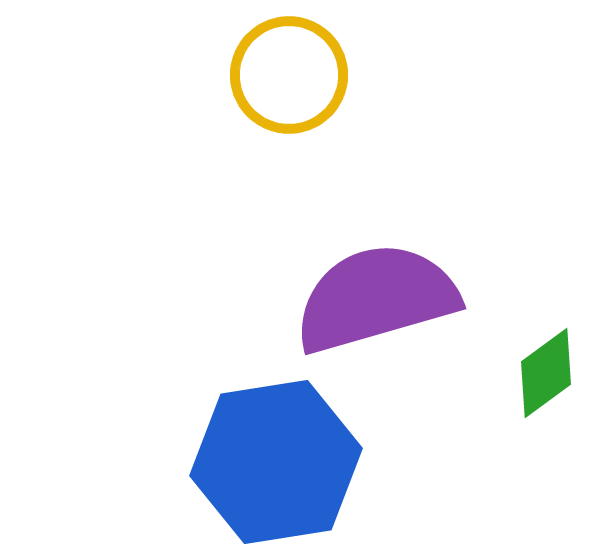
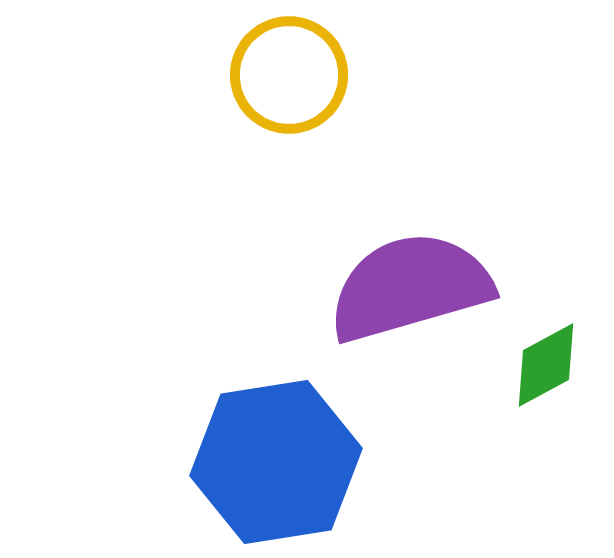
purple semicircle: moved 34 px right, 11 px up
green diamond: moved 8 px up; rotated 8 degrees clockwise
